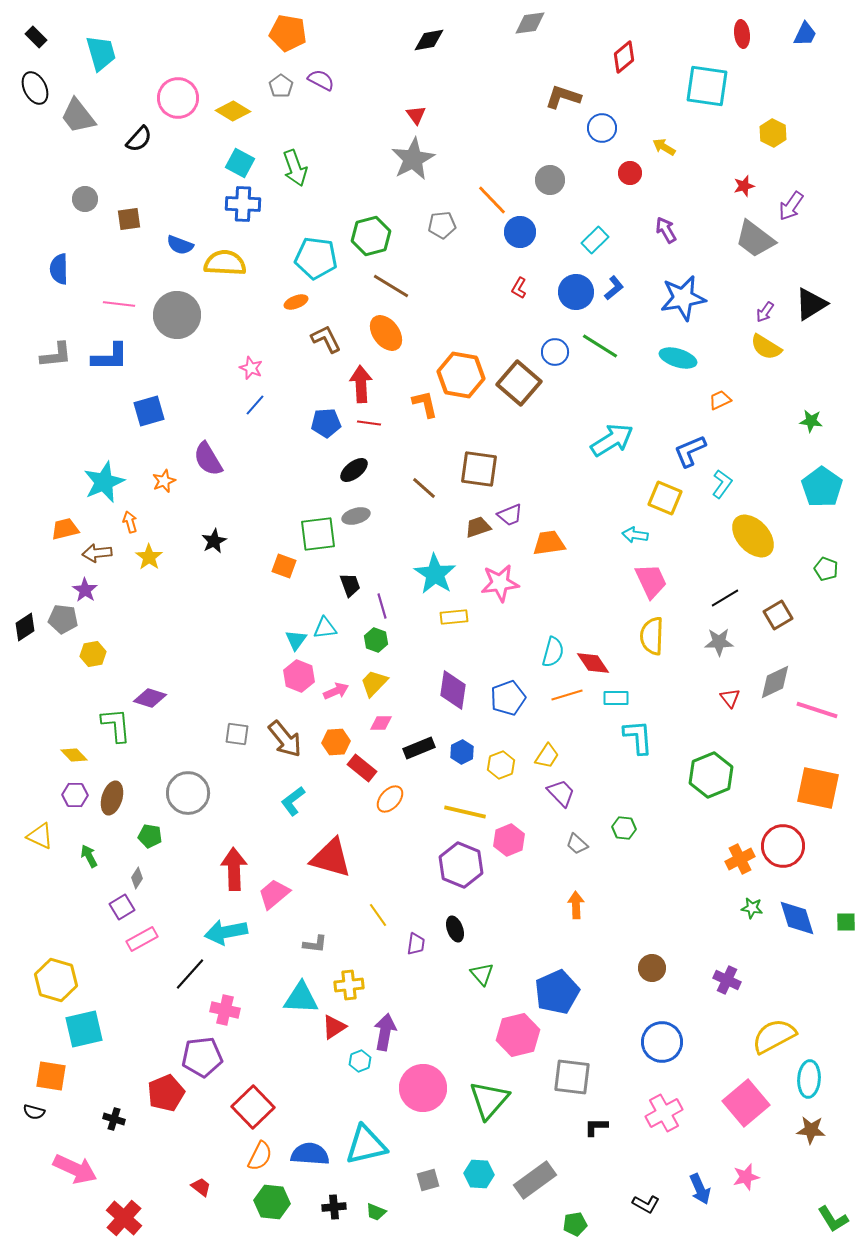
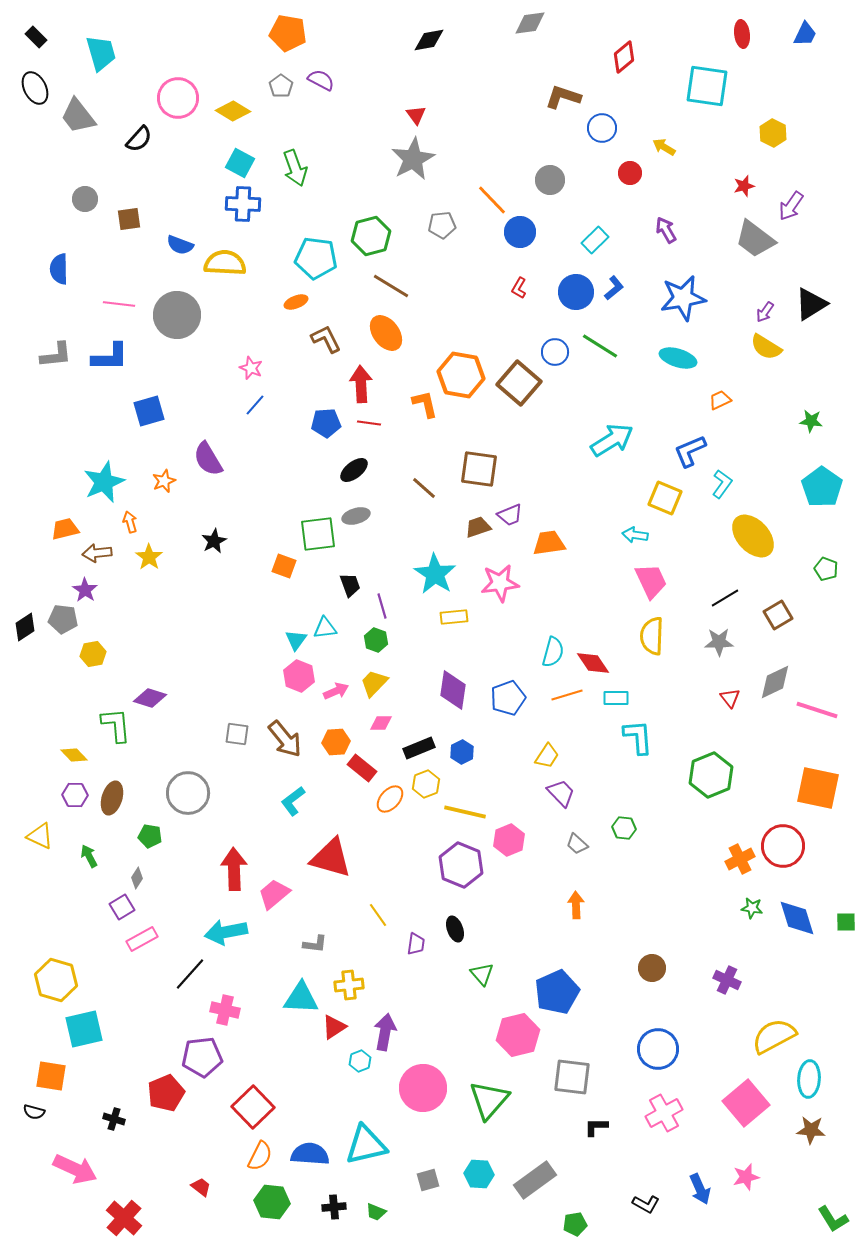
yellow hexagon at (501, 765): moved 75 px left, 19 px down
blue circle at (662, 1042): moved 4 px left, 7 px down
